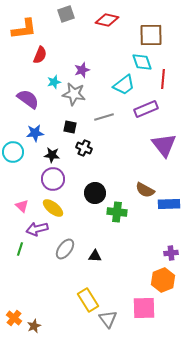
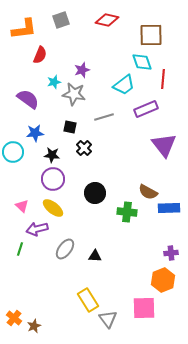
gray square: moved 5 px left, 6 px down
black cross: rotated 21 degrees clockwise
brown semicircle: moved 3 px right, 2 px down
blue rectangle: moved 4 px down
green cross: moved 10 px right
